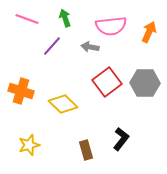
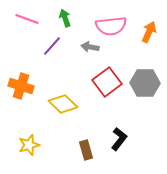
orange cross: moved 5 px up
black L-shape: moved 2 px left
